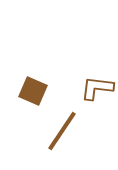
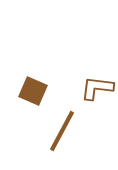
brown line: rotated 6 degrees counterclockwise
